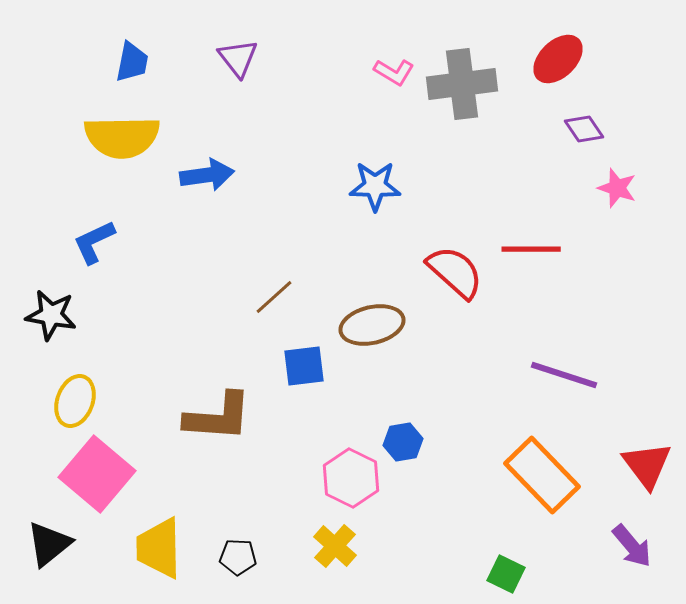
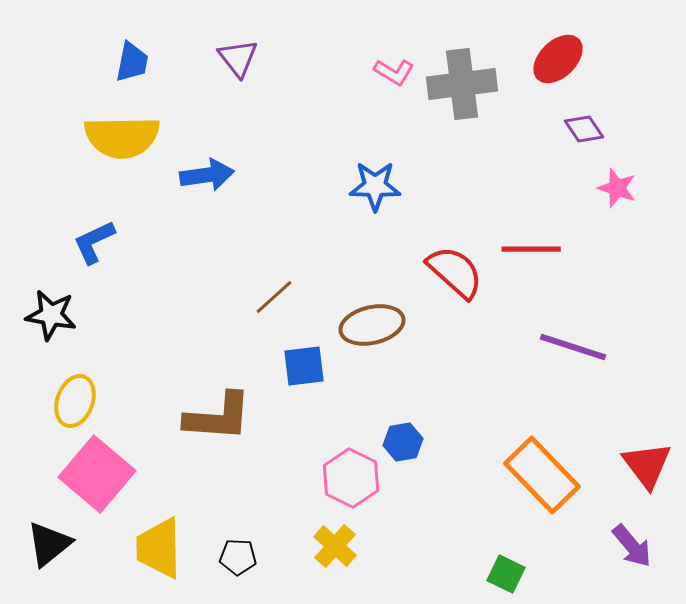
purple line: moved 9 px right, 28 px up
